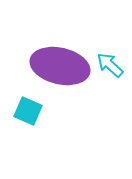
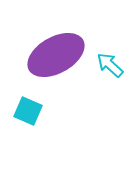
purple ellipse: moved 4 px left, 11 px up; rotated 42 degrees counterclockwise
